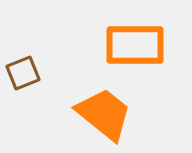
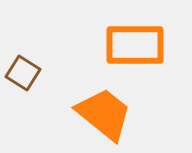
brown square: rotated 36 degrees counterclockwise
